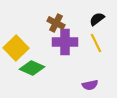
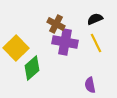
black semicircle: moved 2 px left; rotated 14 degrees clockwise
brown cross: moved 1 px down
purple cross: rotated 10 degrees clockwise
green diamond: rotated 65 degrees counterclockwise
purple semicircle: rotated 91 degrees clockwise
